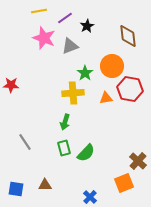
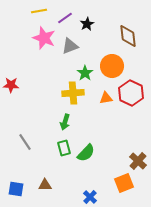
black star: moved 2 px up
red hexagon: moved 1 px right, 4 px down; rotated 15 degrees clockwise
